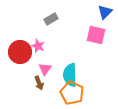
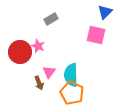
pink triangle: moved 4 px right, 3 px down
cyan semicircle: moved 1 px right
